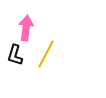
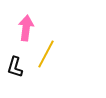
black L-shape: moved 12 px down
